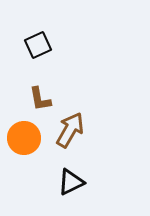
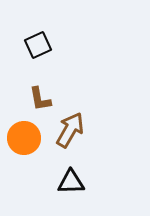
black triangle: rotated 24 degrees clockwise
